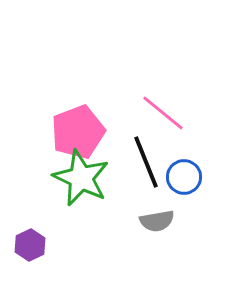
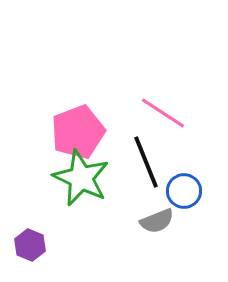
pink line: rotated 6 degrees counterclockwise
blue circle: moved 14 px down
gray semicircle: rotated 12 degrees counterclockwise
purple hexagon: rotated 12 degrees counterclockwise
